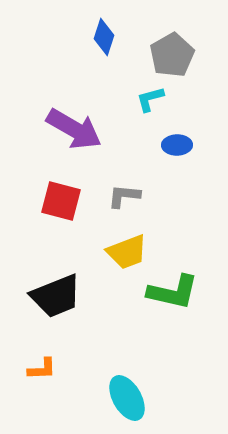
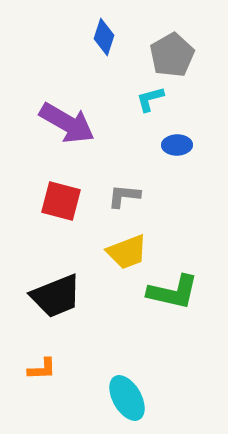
purple arrow: moved 7 px left, 6 px up
